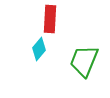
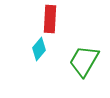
green trapezoid: rotated 8 degrees clockwise
